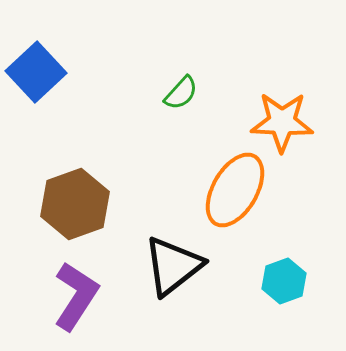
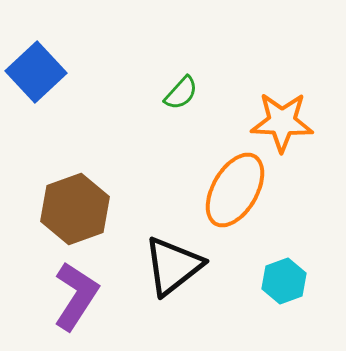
brown hexagon: moved 5 px down
